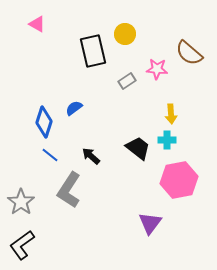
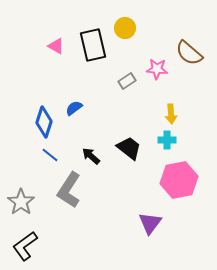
pink triangle: moved 19 px right, 22 px down
yellow circle: moved 6 px up
black rectangle: moved 6 px up
black trapezoid: moved 9 px left
black L-shape: moved 3 px right, 1 px down
